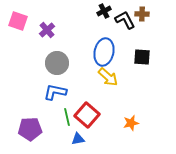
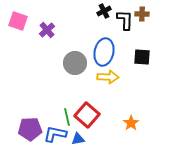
black L-shape: rotated 30 degrees clockwise
gray circle: moved 18 px right
yellow arrow: rotated 40 degrees counterclockwise
blue L-shape: moved 42 px down
orange star: rotated 21 degrees counterclockwise
